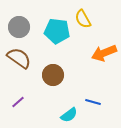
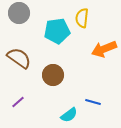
yellow semicircle: moved 1 px left, 1 px up; rotated 36 degrees clockwise
gray circle: moved 14 px up
cyan pentagon: rotated 15 degrees counterclockwise
orange arrow: moved 4 px up
